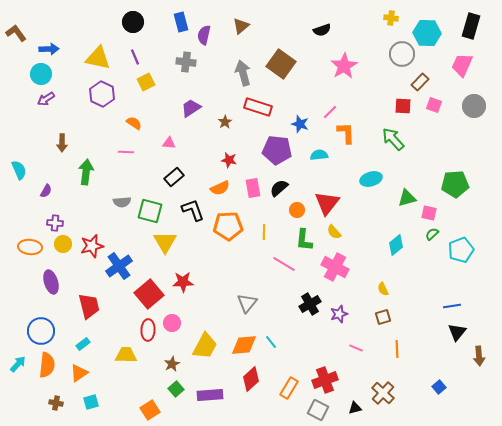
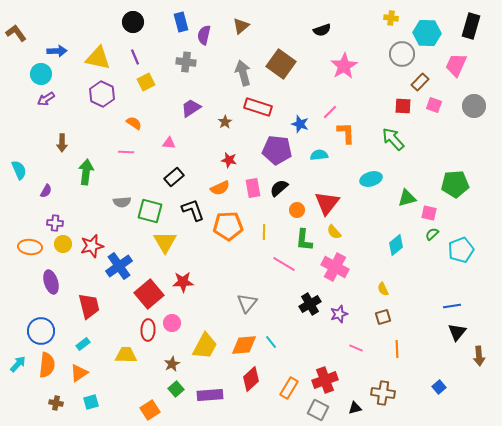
blue arrow at (49, 49): moved 8 px right, 2 px down
pink trapezoid at (462, 65): moved 6 px left
brown cross at (383, 393): rotated 35 degrees counterclockwise
